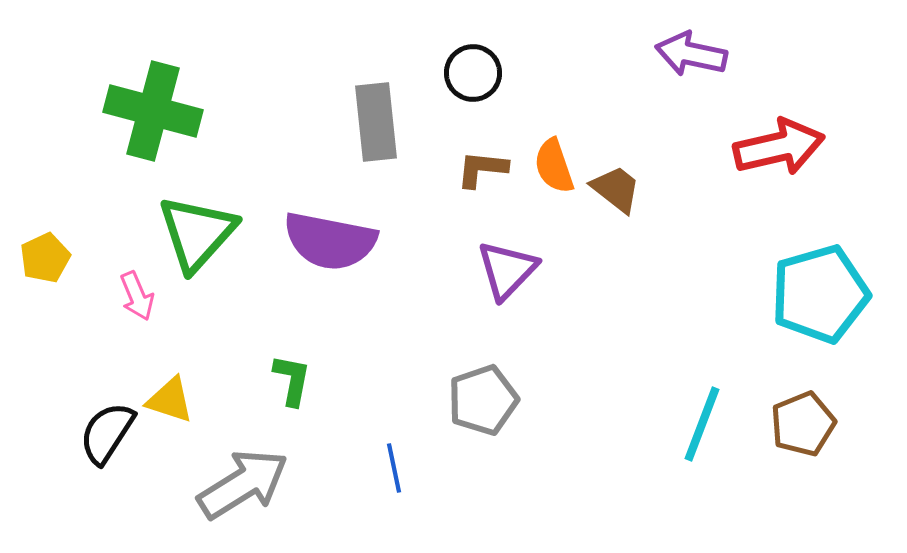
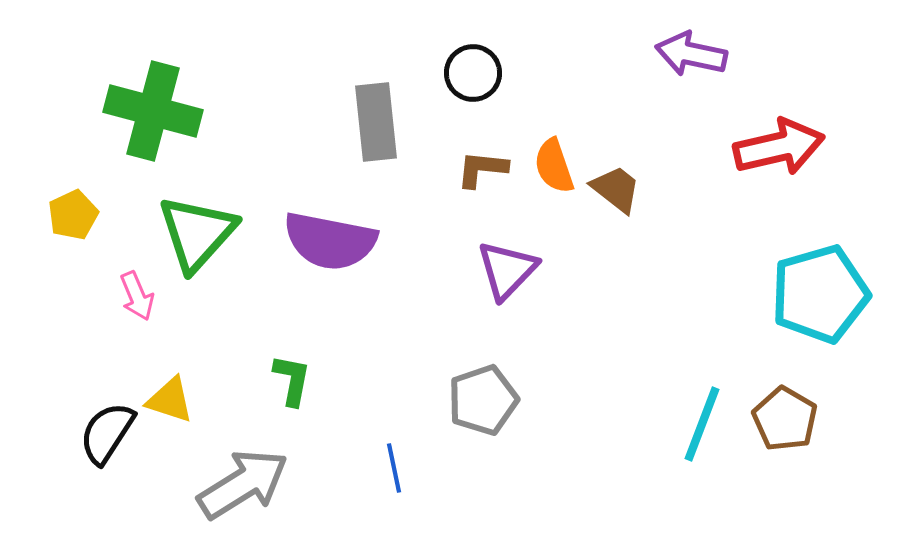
yellow pentagon: moved 28 px right, 43 px up
brown pentagon: moved 18 px left, 5 px up; rotated 20 degrees counterclockwise
